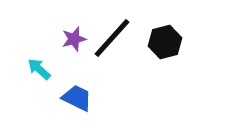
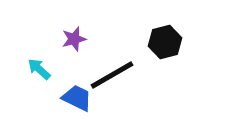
black line: moved 37 px down; rotated 18 degrees clockwise
